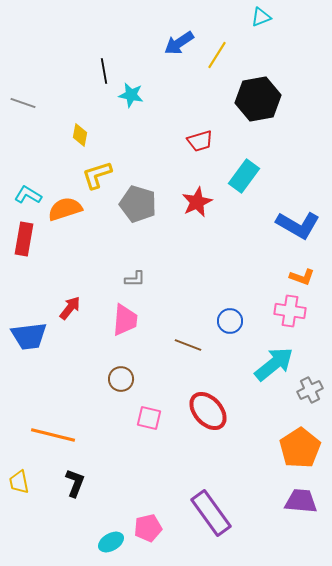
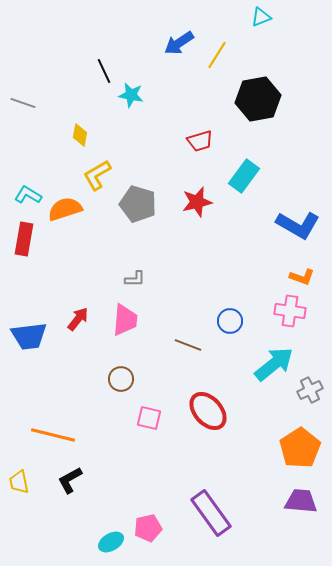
black line: rotated 15 degrees counterclockwise
yellow L-shape: rotated 12 degrees counterclockwise
red star: rotated 12 degrees clockwise
red arrow: moved 8 px right, 11 px down
black L-shape: moved 5 px left, 3 px up; rotated 140 degrees counterclockwise
